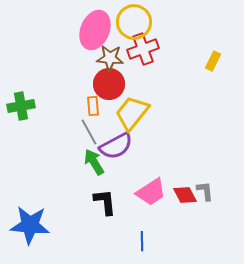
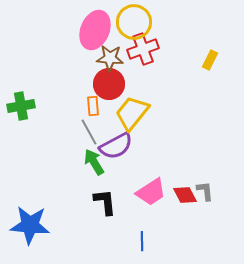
yellow rectangle: moved 3 px left, 1 px up
